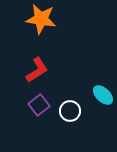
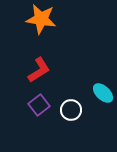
red L-shape: moved 2 px right
cyan ellipse: moved 2 px up
white circle: moved 1 px right, 1 px up
